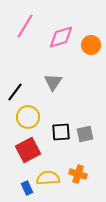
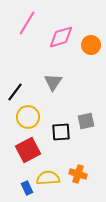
pink line: moved 2 px right, 3 px up
gray square: moved 1 px right, 13 px up
